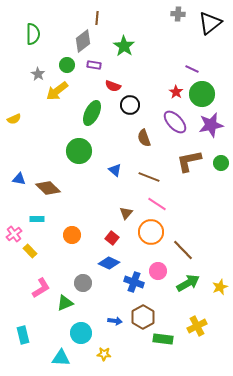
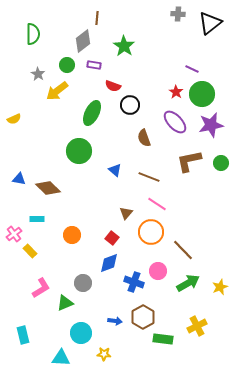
blue diamond at (109, 263): rotated 45 degrees counterclockwise
